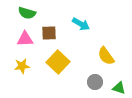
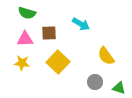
yellow star: moved 3 px up; rotated 14 degrees clockwise
